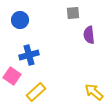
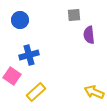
gray square: moved 1 px right, 2 px down
yellow arrow: rotated 18 degrees counterclockwise
